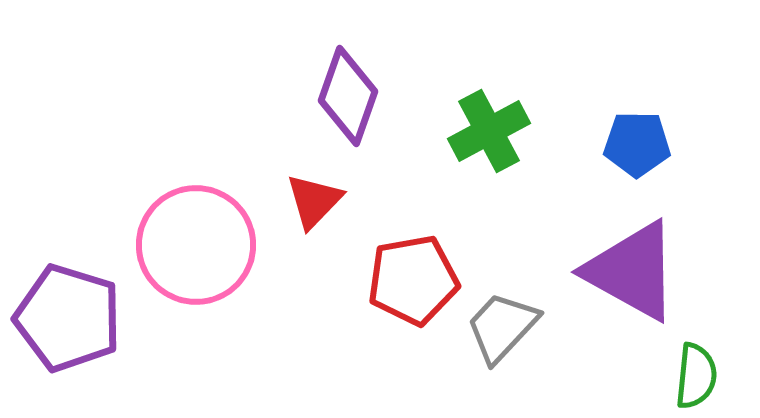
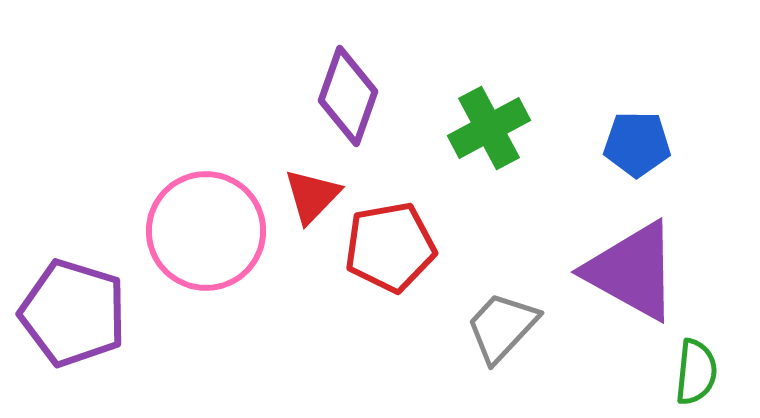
green cross: moved 3 px up
red triangle: moved 2 px left, 5 px up
pink circle: moved 10 px right, 14 px up
red pentagon: moved 23 px left, 33 px up
purple pentagon: moved 5 px right, 5 px up
green semicircle: moved 4 px up
